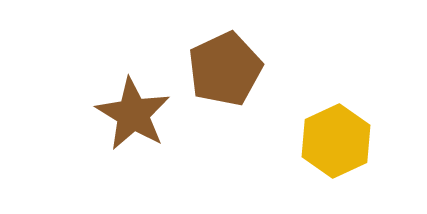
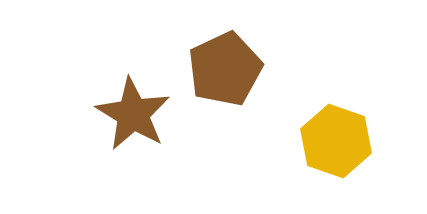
yellow hexagon: rotated 16 degrees counterclockwise
